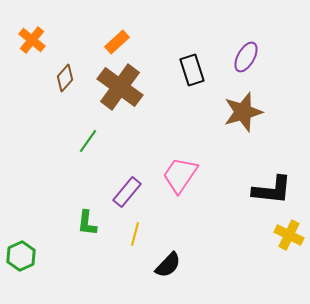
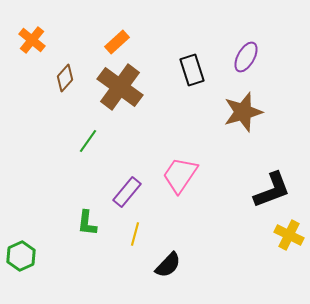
black L-shape: rotated 27 degrees counterclockwise
